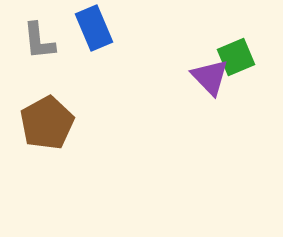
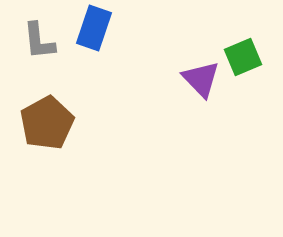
blue rectangle: rotated 42 degrees clockwise
green square: moved 7 px right
purple triangle: moved 9 px left, 2 px down
